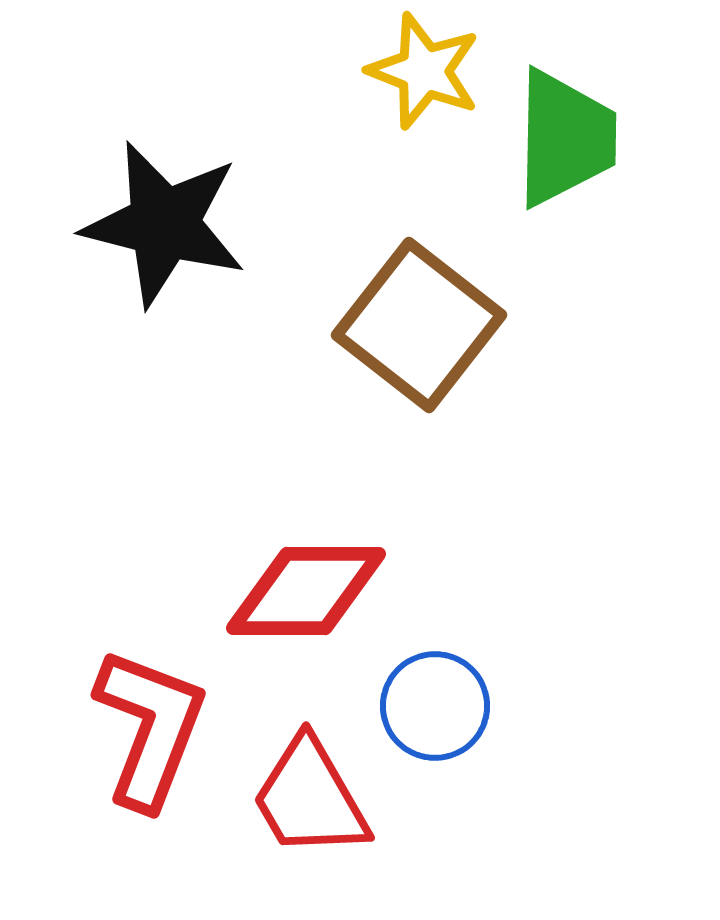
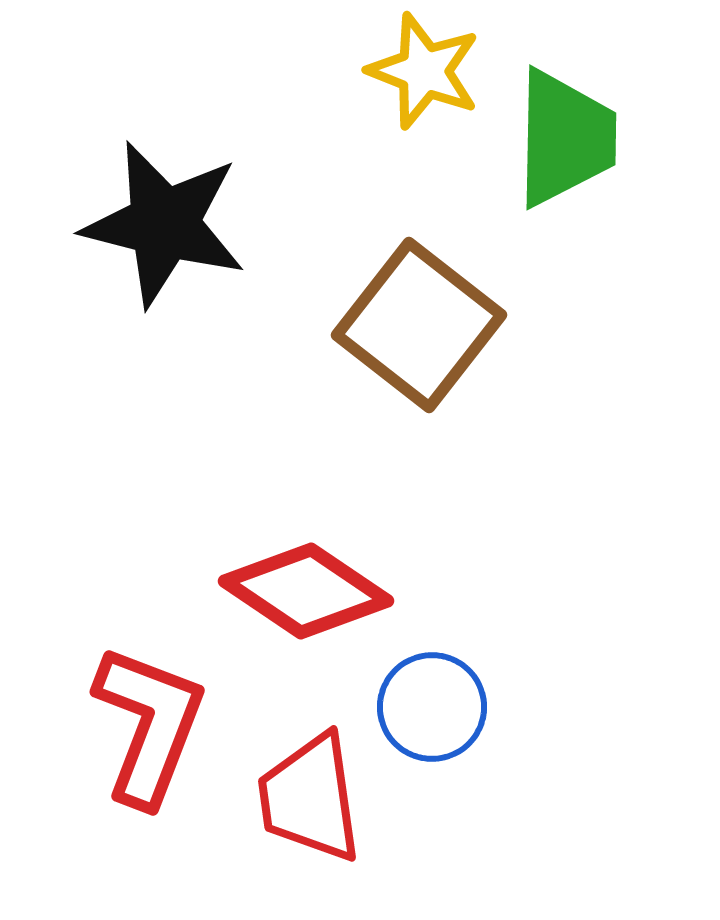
red diamond: rotated 34 degrees clockwise
blue circle: moved 3 px left, 1 px down
red L-shape: moved 1 px left, 3 px up
red trapezoid: rotated 22 degrees clockwise
